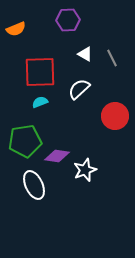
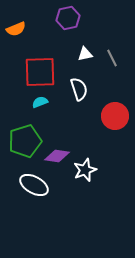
purple hexagon: moved 2 px up; rotated 10 degrees counterclockwise
white triangle: rotated 42 degrees counterclockwise
white semicircle: rotated 115 degrees clockwise
green pentagon: rotated 8 degrees counterclockwise
white ellipse: rotated 36 degrees counterclockwise
